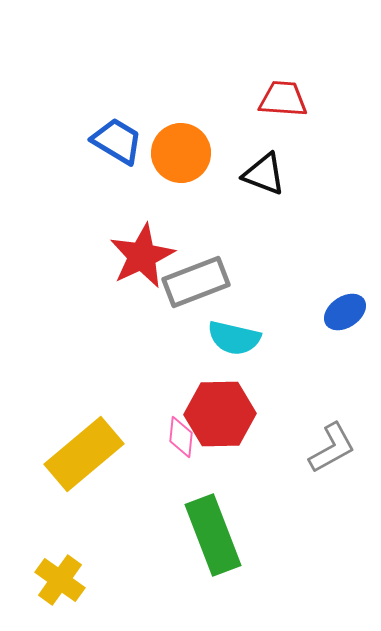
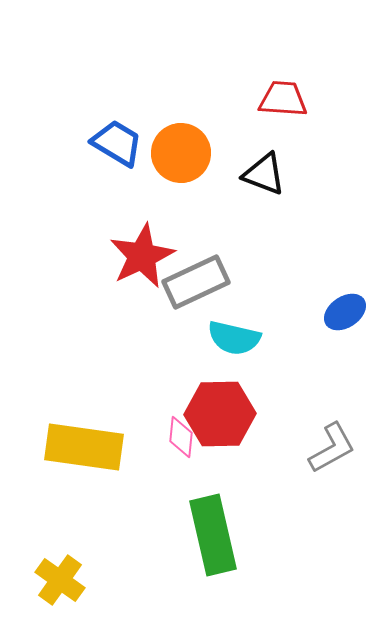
blue trapezoid: moved 2 px down
gray rectangle: rotated 4 degrees counterclockwise
yellow rectangle: moved 7 px up; rotated 48 degrees clockwise
green rectangle: rotated 8 degrees clockwise
